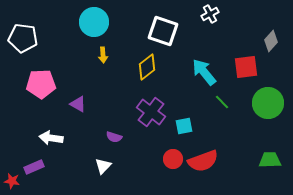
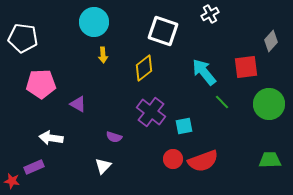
yellow diamond: moved 3 px left, 1 px down
green circle: moved 1 px right, 1 px down
